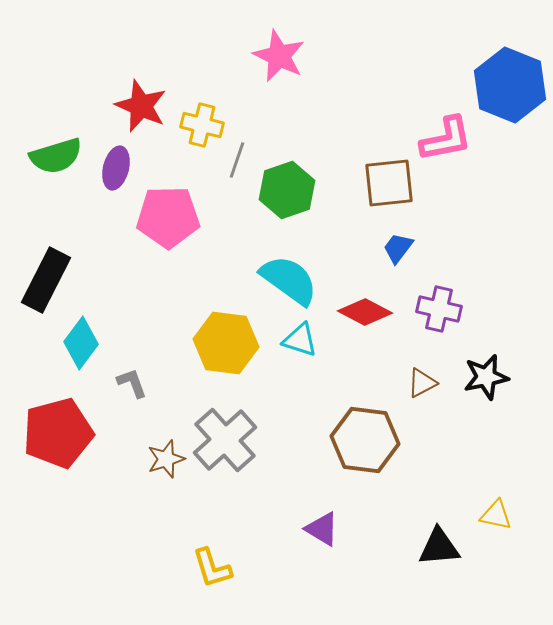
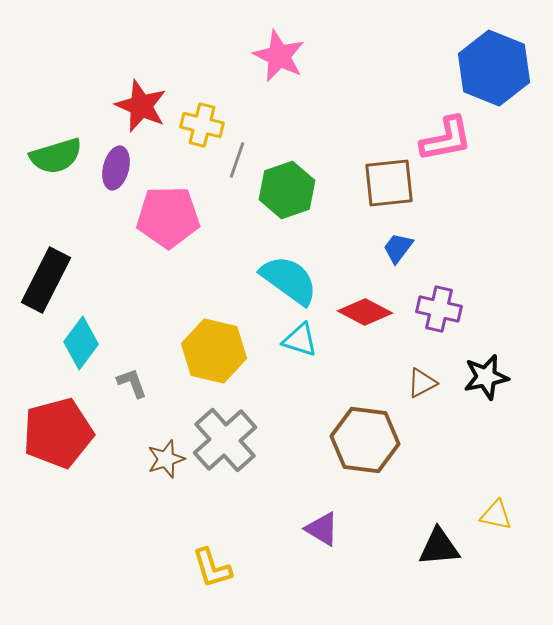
blue hexagon: moved 16 px left, 17 px up
yellow hexagon: moved 12 px left, 8 px down; rotated 6 degrees clockwise
